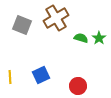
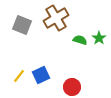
green semicircle: moved 1 px left, 2 px down
yellow line: moved 9 px right, 1 px up; rotated 40 degrees clockwise
red circle: moved 6 px left, 1 px down
